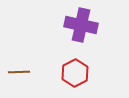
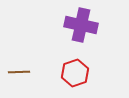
red hexagon: rotated 8 degrees clockwise
